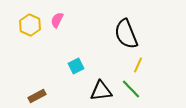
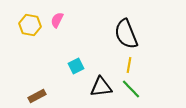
yellow hexagon: rotated 15 degrees counterclockwise
yellow line: moved 9 px left; rotated 14 degrees counterclockwise
black triangle: moved 4 px up
